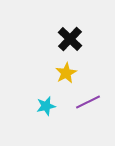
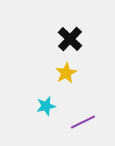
purple line: moved 5 px left, 20 px down
